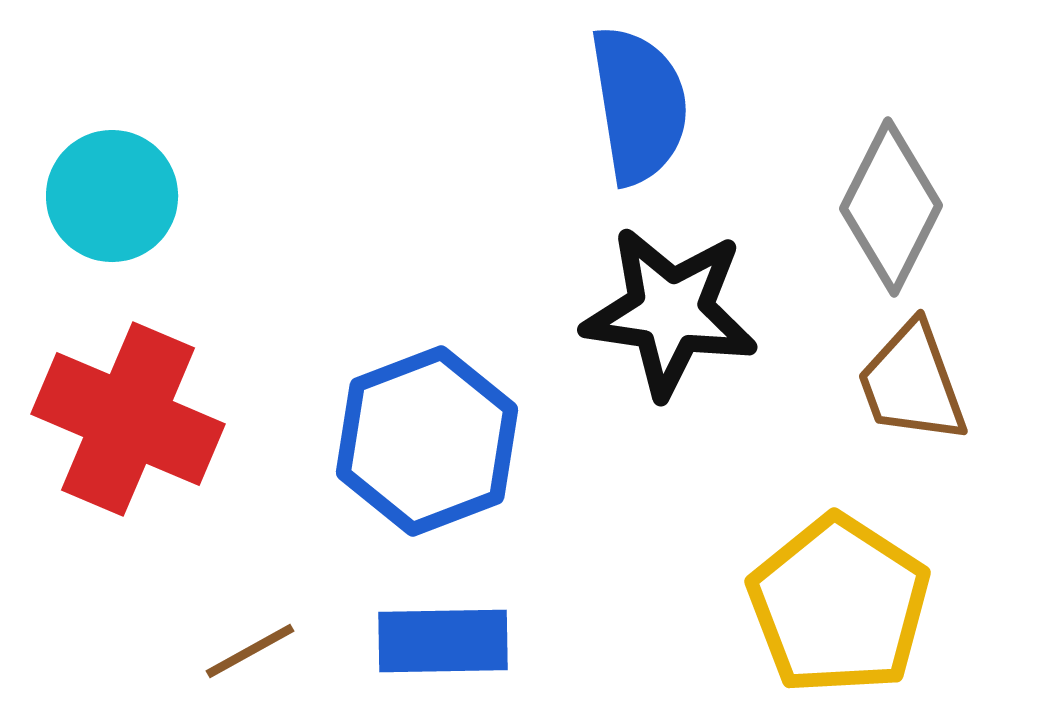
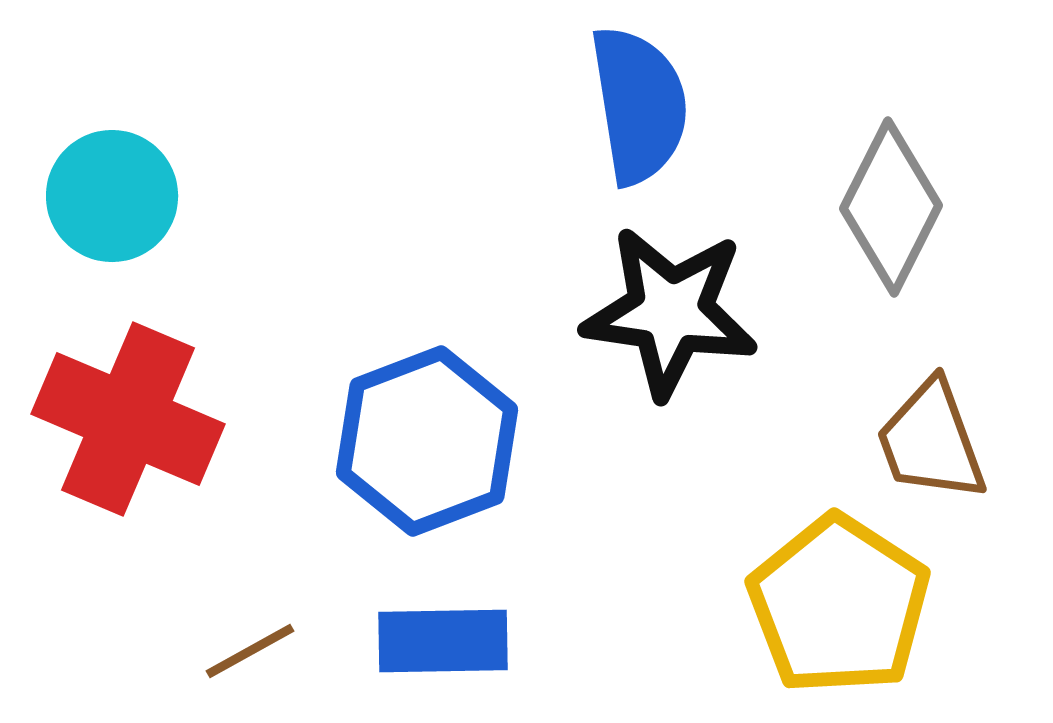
brown trapezoid: moved 19 px right, 58 px down
